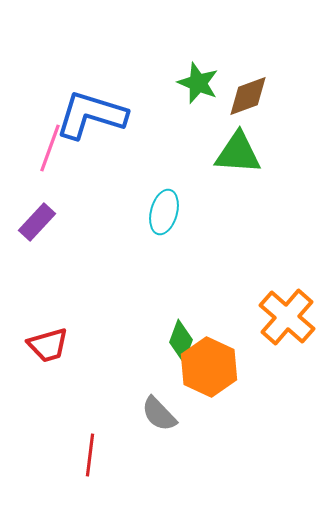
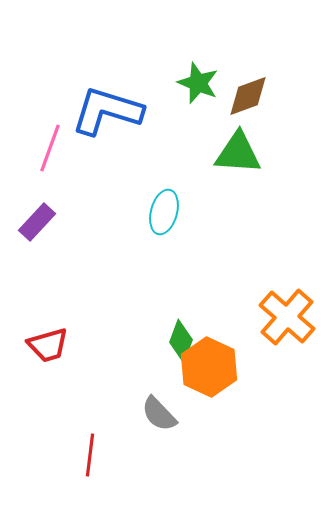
blue L-shape: moved 16 px right, 4 px up
